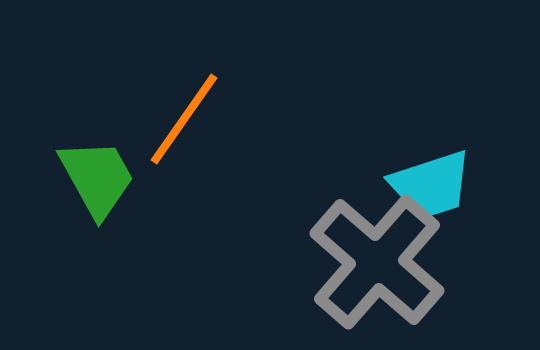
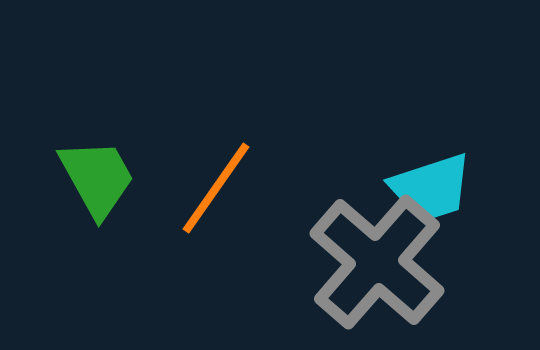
orange line: moved 32 px right, 69 px down
cyan trapezoid: moved 3 px down
